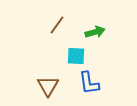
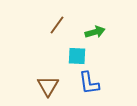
cyan square: moved 1 px right
